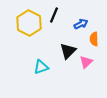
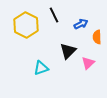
black line: rotated 49 degrees counterclockwise
yellow hexagon: moved 3 px left, 2 px down
orange semicircle: moved 3 px right, 2 px up
pink triangle: moved 2 px right, 1 px down
cyan triangle: moved 1 px down
